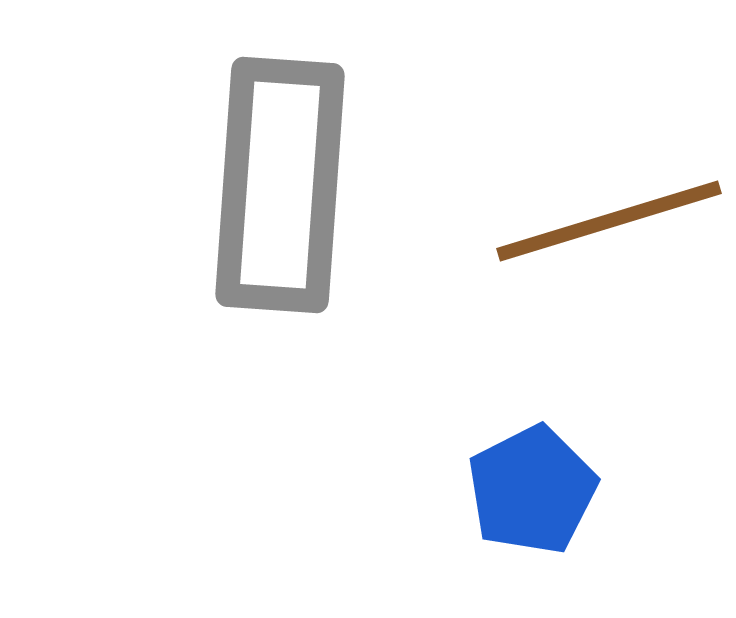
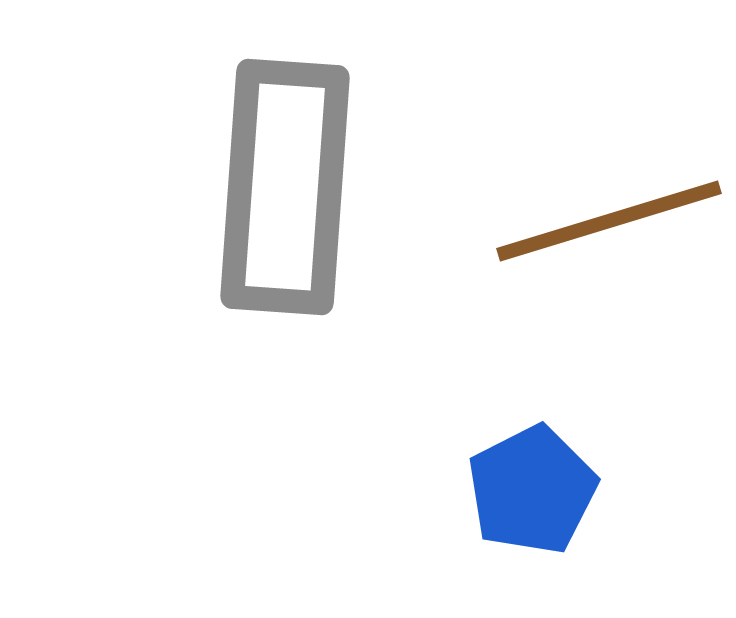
gray rectangle: moved 5 px right, 2 px down
